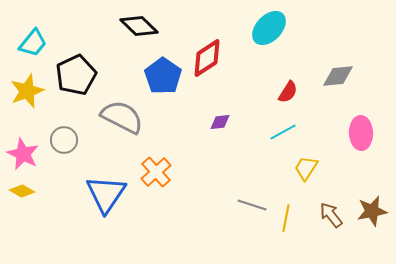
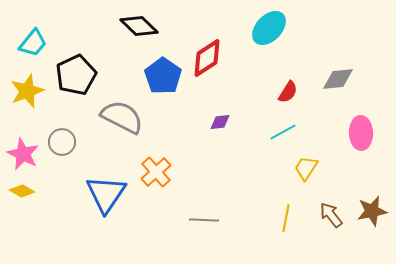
gray diamond: moved 3 px down
gray circle: moved 2 px left, 2 px down
gray line: moved 48 px left, 15 px down; rotated 16 degrees counterclockwise
